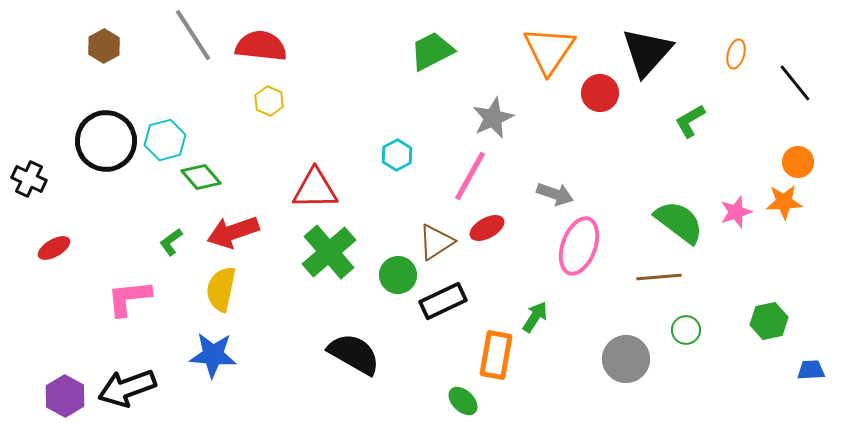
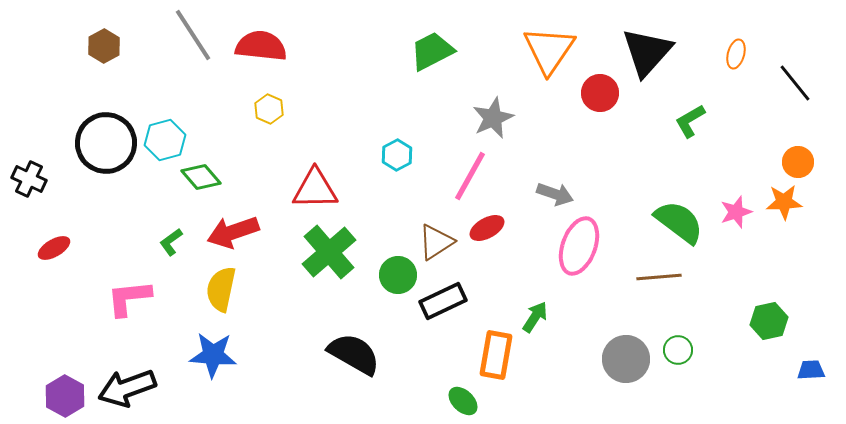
yellow hexagon at (269, 101): moved 8 px down
black circle at (106, 141): moved 2 px down
green circle at (686, 330): moved 8 px left, 20 px down
